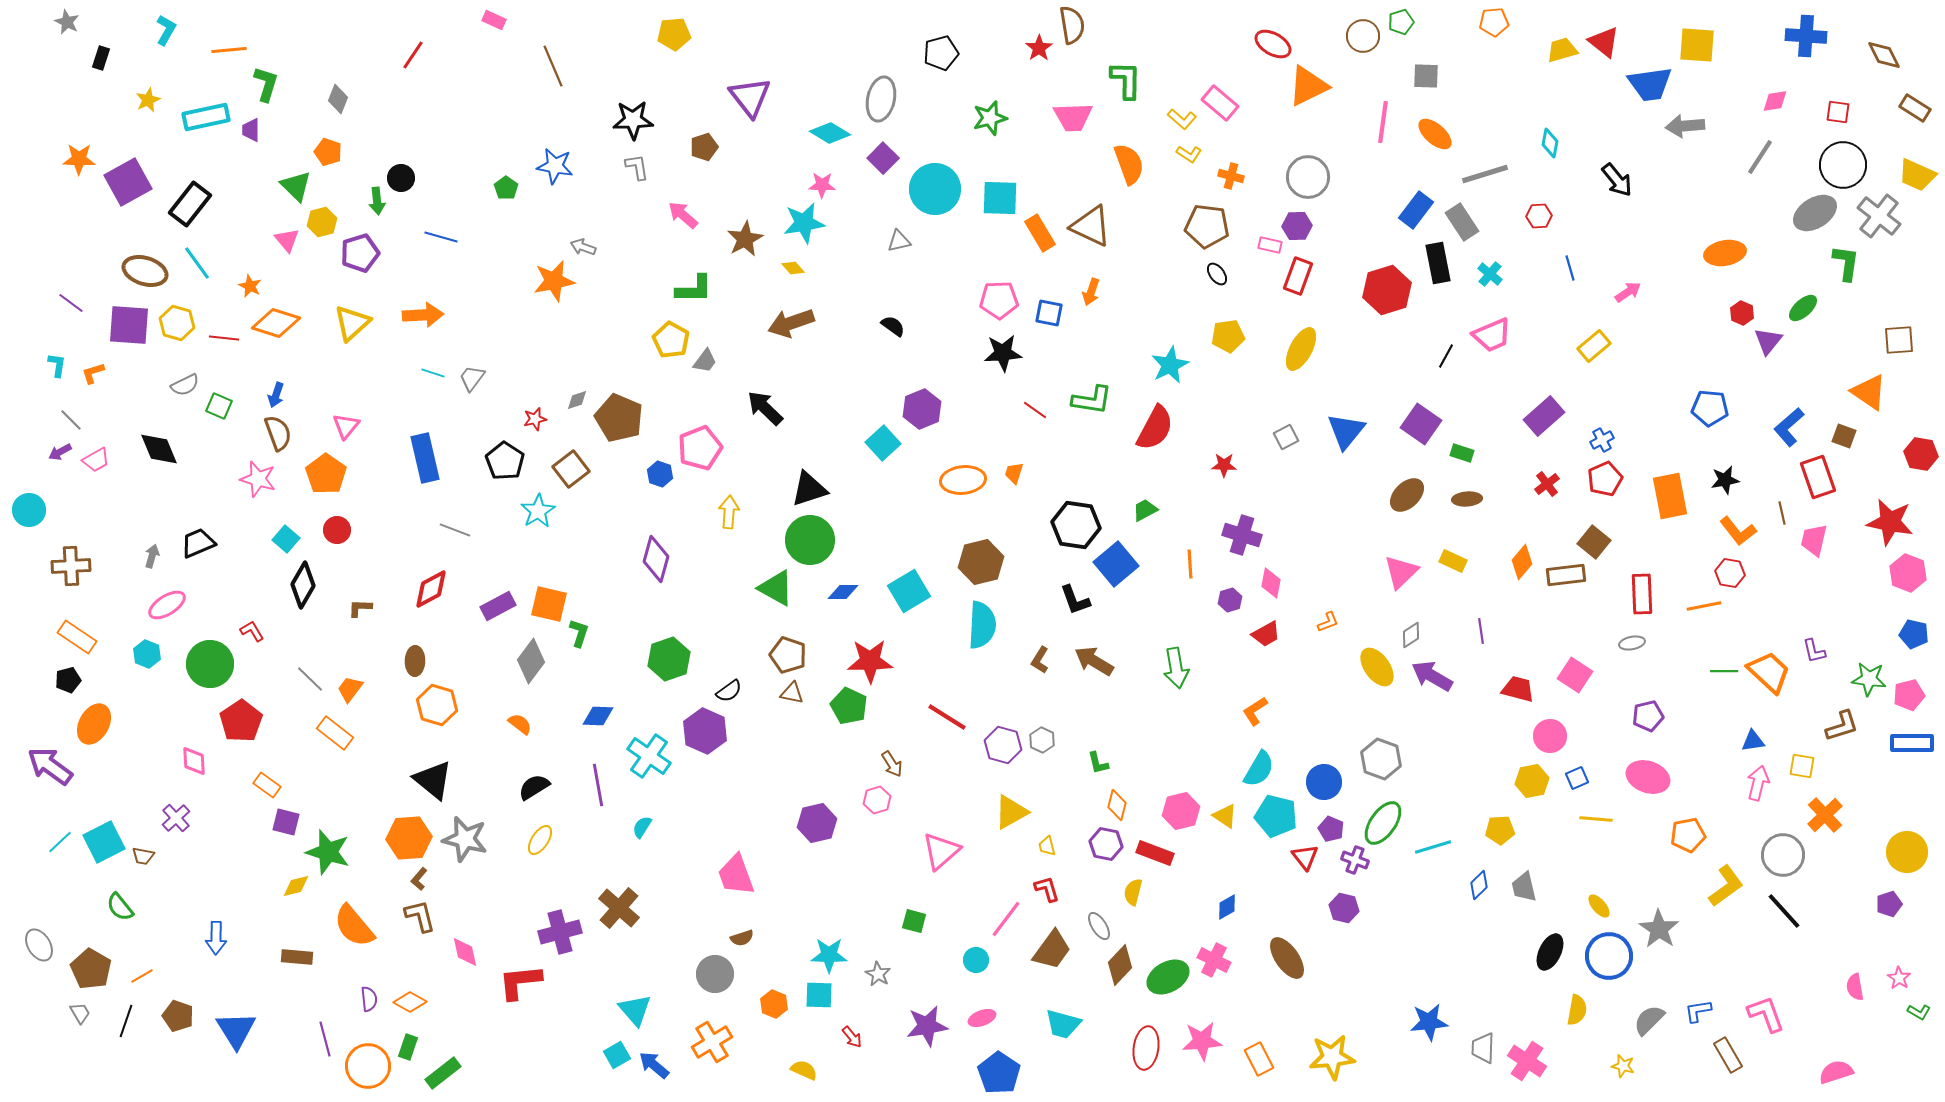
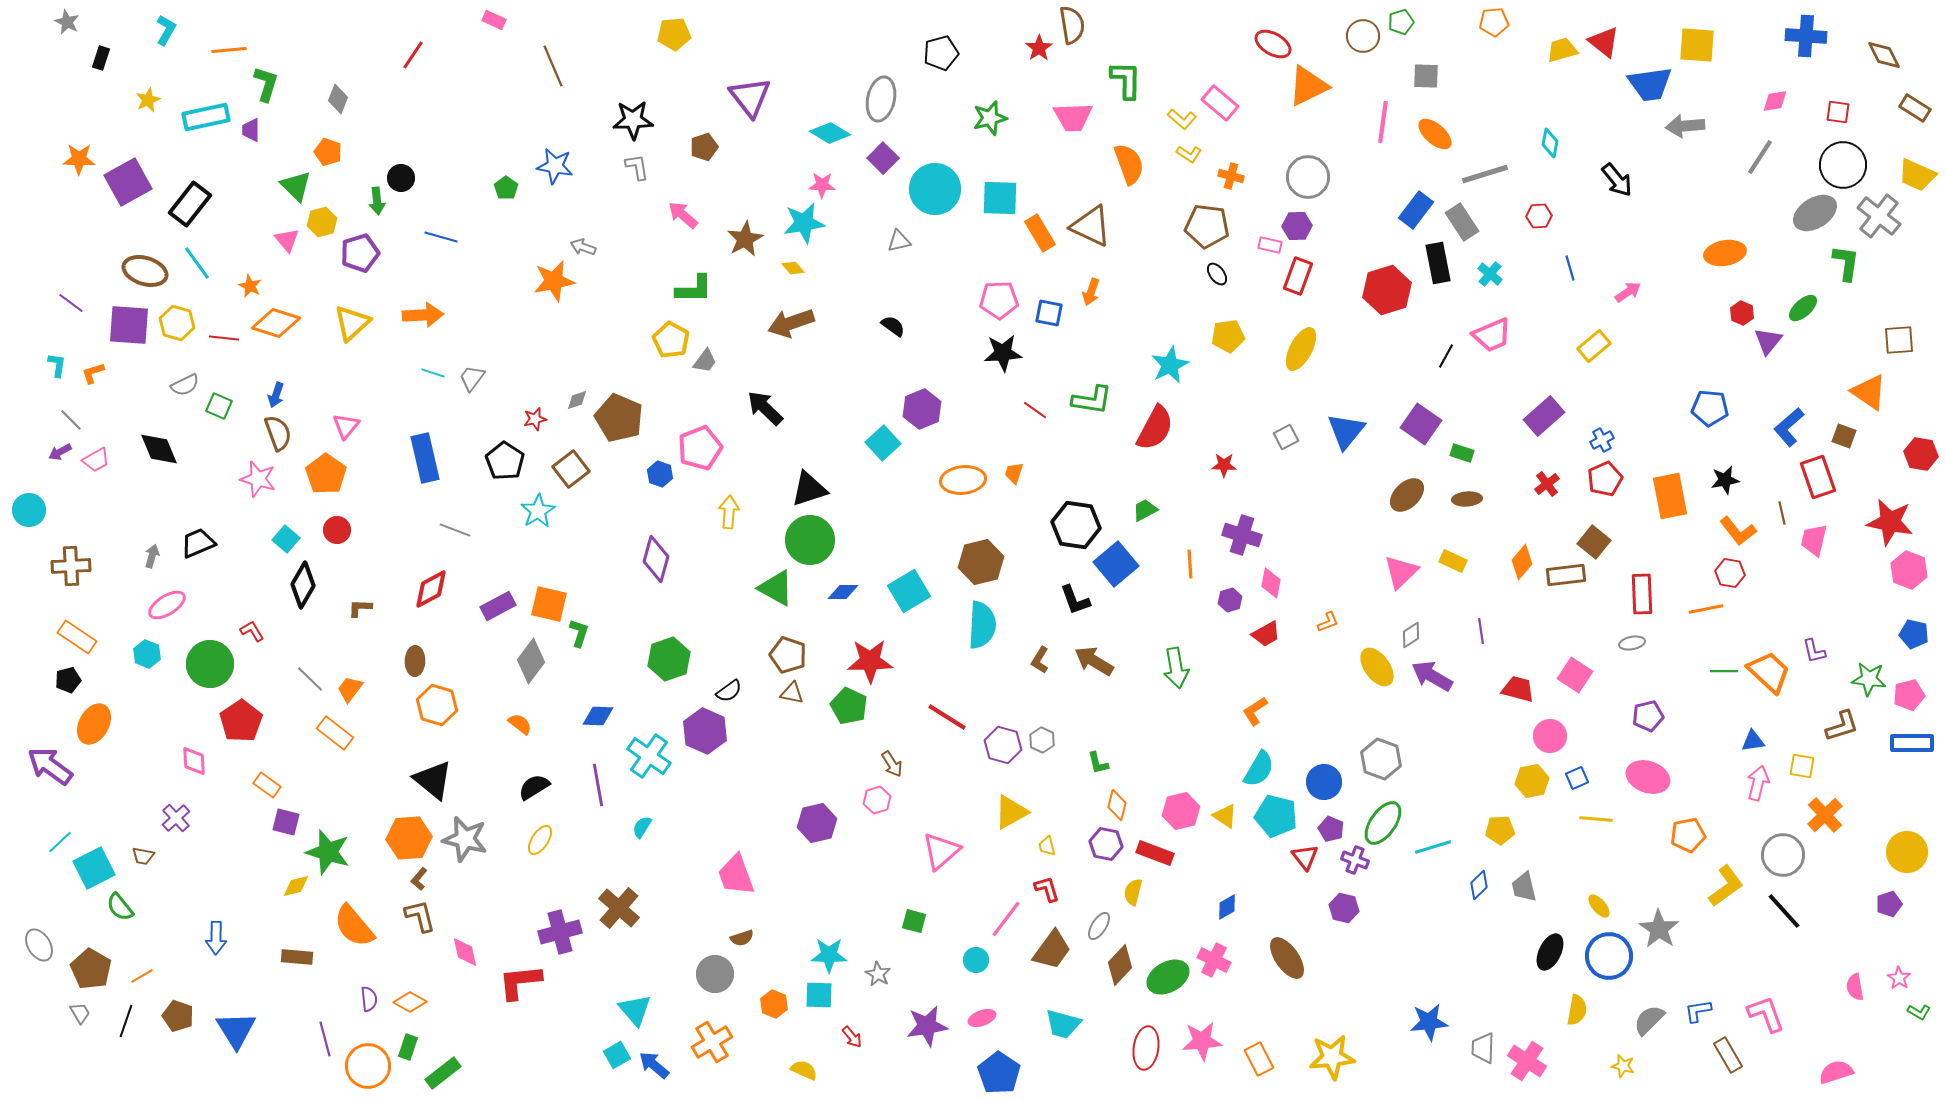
pink hexagon at (1908, 573): moved 1 px right, 3 px up
orange line at (1704, 606): moved 2 px right, 3 px down
cyan square at (104, 842): moved 10 px left, 26 px down
gray ellipse at (1099, 926): rotated 64 degrees clockwise
